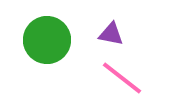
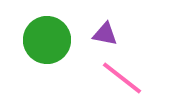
purple triangle: moved 6 px left
